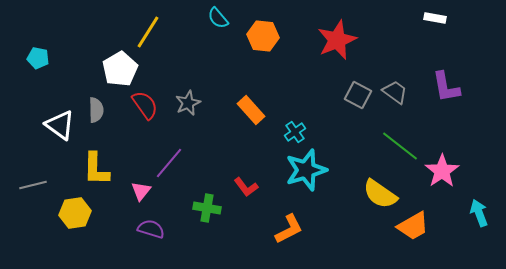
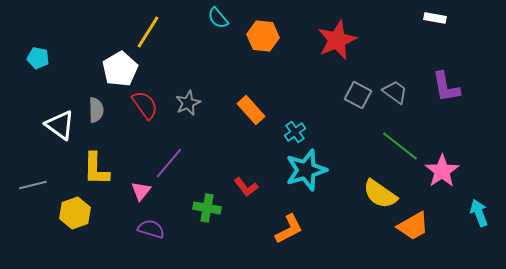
yellow hexagon: rotated 12 degrees counterclockwise
